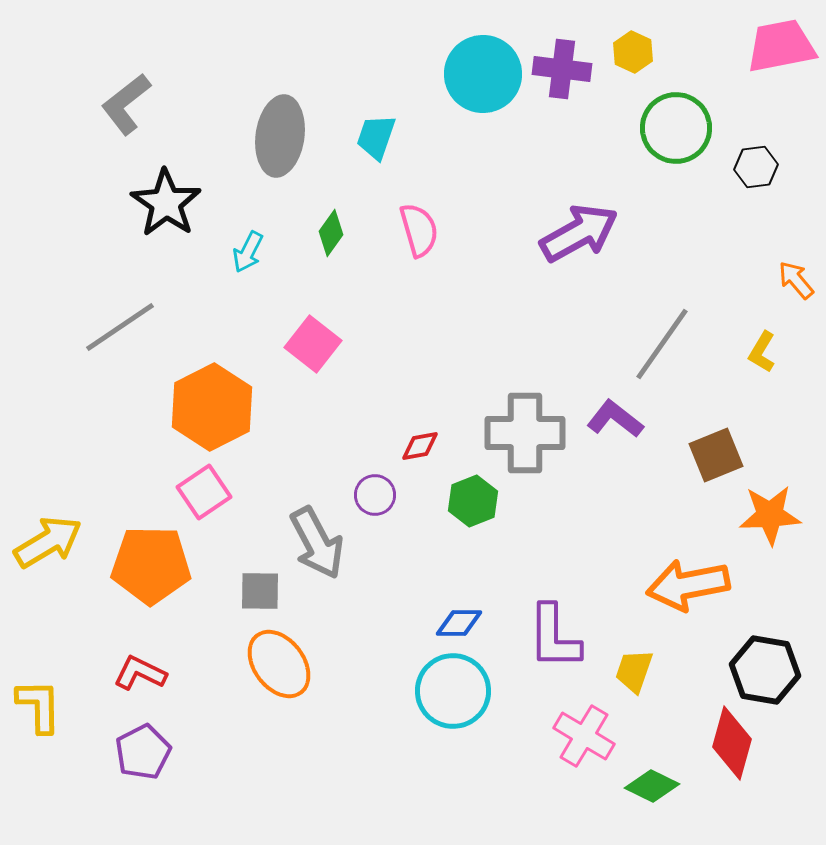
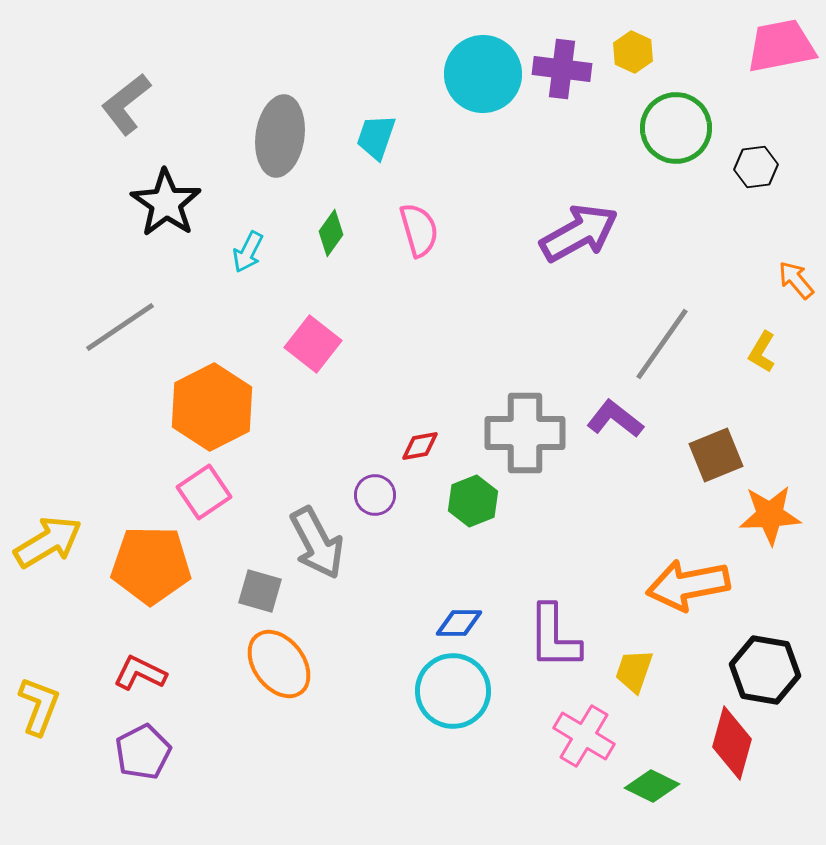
gray square at (260, 591): rotated 15 degrees clockwise
yellow L-shape at (39, 706): rotated 22 degrees clockwise
